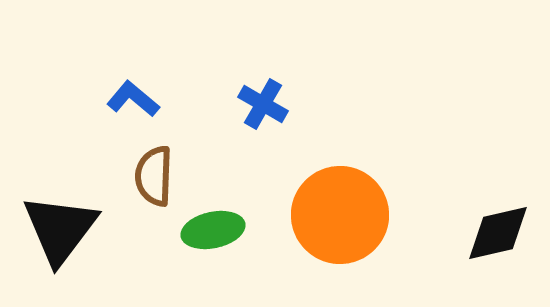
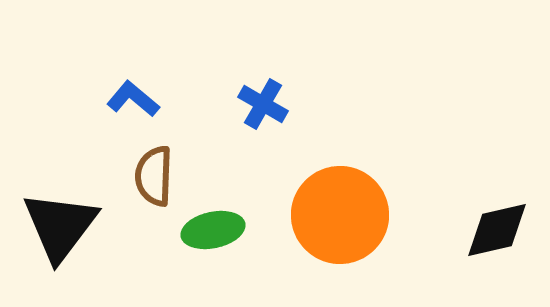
black triangle: moved 3 px up
black diamond: moved 1 px left, 3 px up
